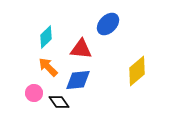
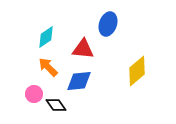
blue ellipse: rotated 25 degrees counterclockwise
cyan diamond: rotated 10 degrees clockwise
red triangle: moved 2 px right
blue diamond: moved 1 px right, 1 px down
pink circle: moved 1 px down
black diamond: moved 3 px left, 3 px down
